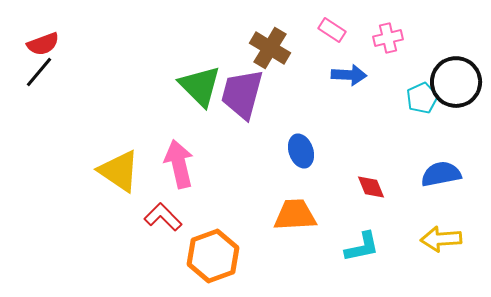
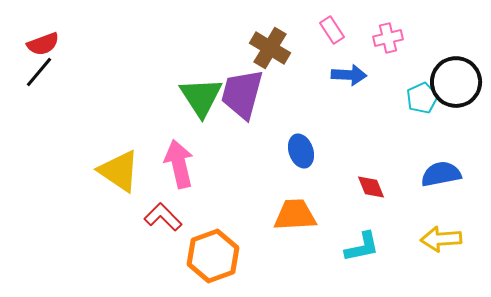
pink rectangle: rotated 24 degrees clockwise
green triangle: moved 1 px right, 11 px down; rotated 12 degrees clockwise
